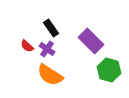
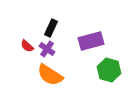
black rectangle: rotated 60 degrees clockwise
purple rectangle: rotated 60 degrees counterclockwise
